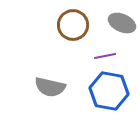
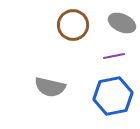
purple line: moved 9 px right
blue hexagon: moved 4 px right, 5 px down; rotated 21 degrees counterclockwise
